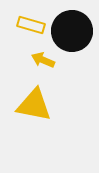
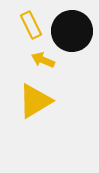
yellow rectangle: rotated 48 degrees clockwise
yellow triangle: moved 1 px right, 4 px up; rotated 42 degrees counterclockwise
